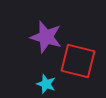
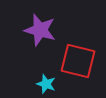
purple star: moved 6 px left, 7 px up
